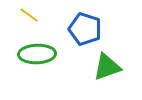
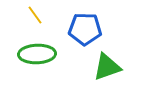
yellow line: moved 6 px right; rotated 18 degrees clockwise
blue pentagon: rotated 16 degrees counterclockwise
